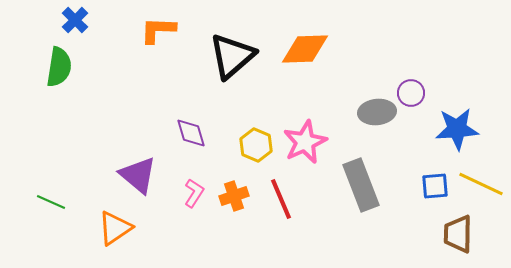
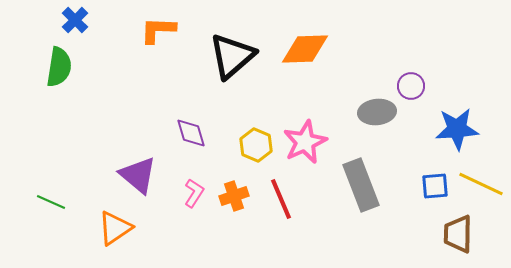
purple circle: moved 7 px up
